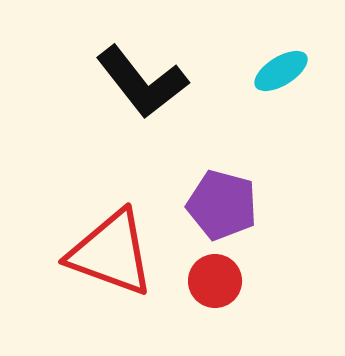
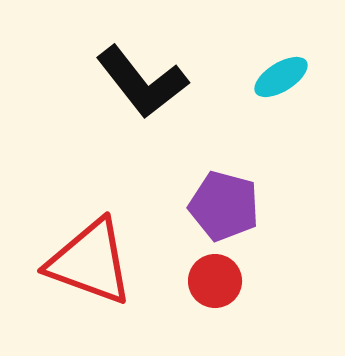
cyan ellipse: moved 6 px down
purple pentagon: moved 2 px right, 1 px down
red triangle: moved 21 px left, 9 px down
